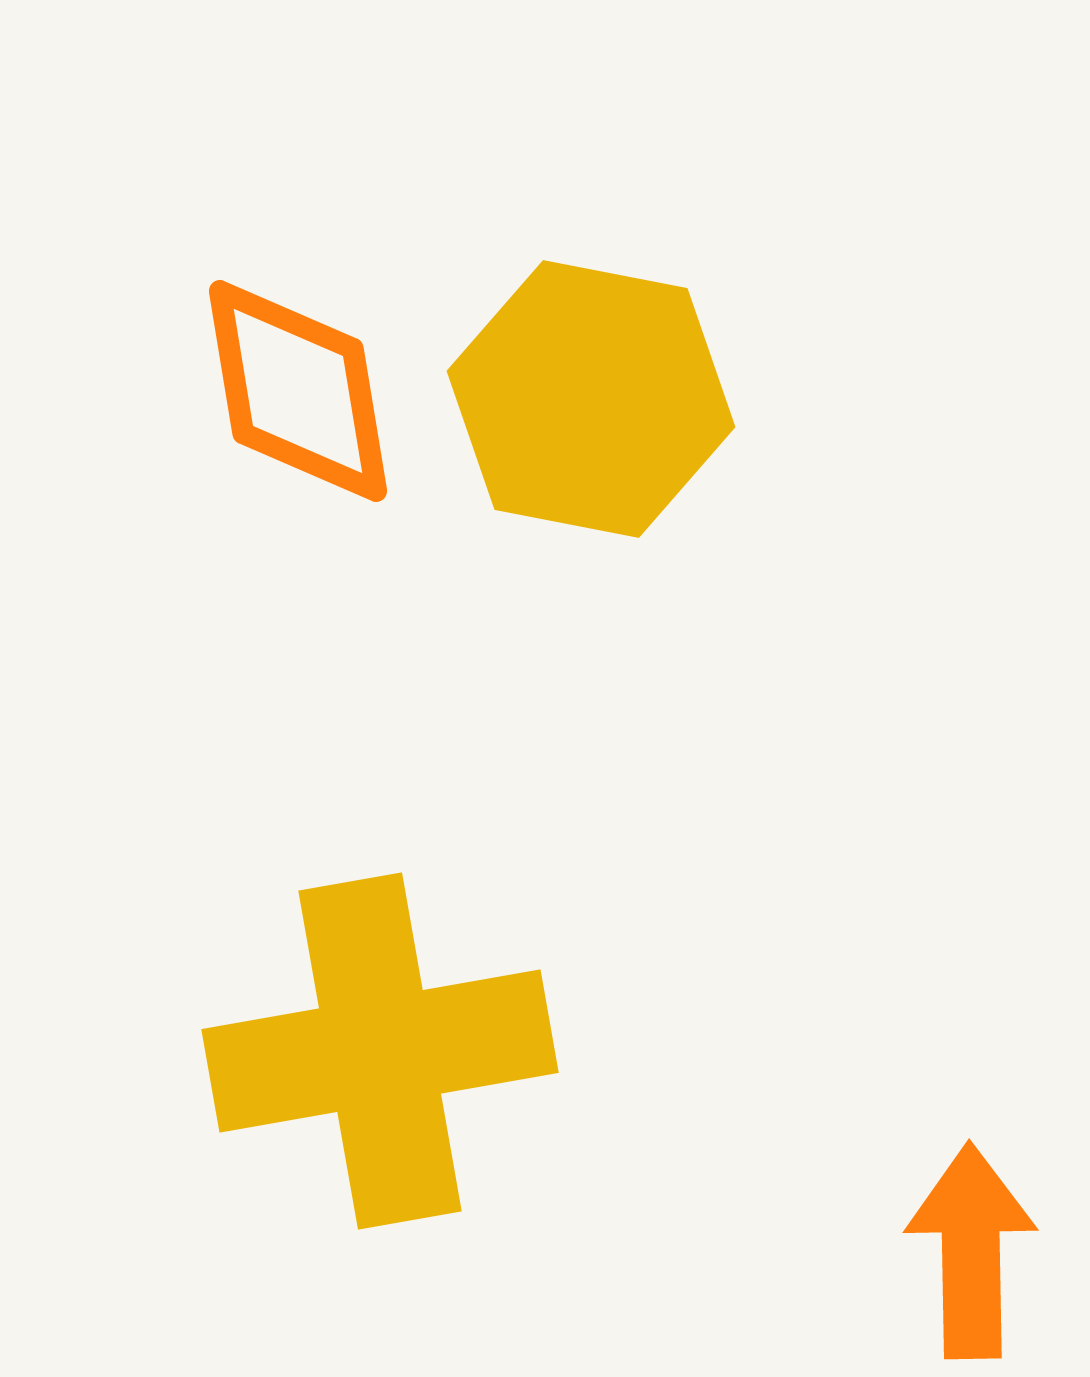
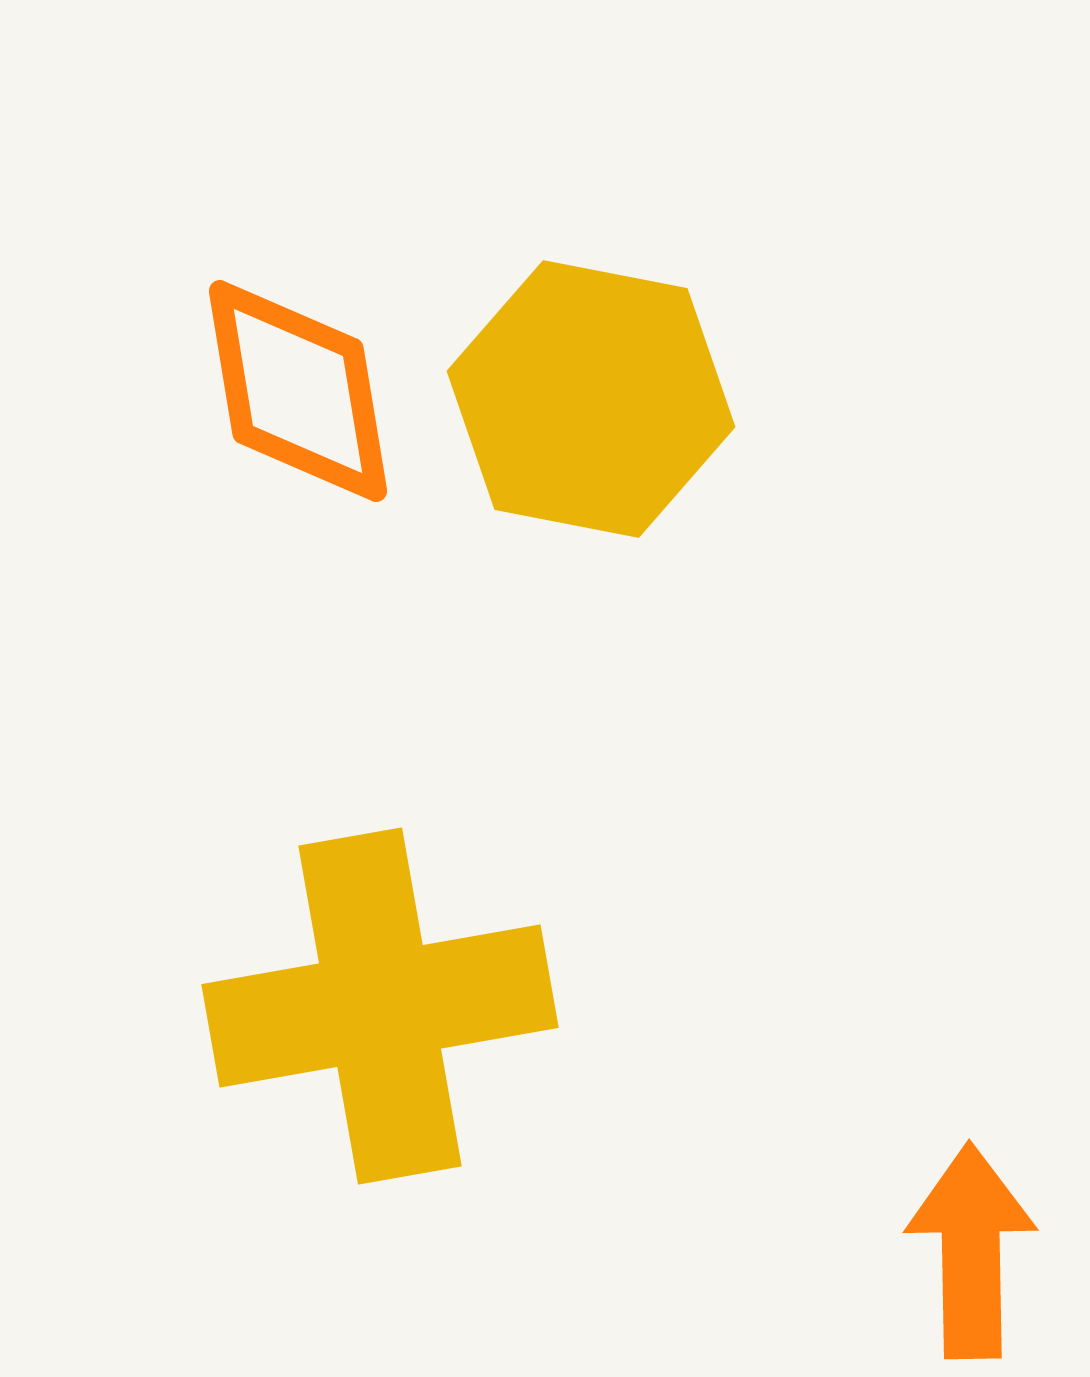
yellow cross: moved 45 px up
